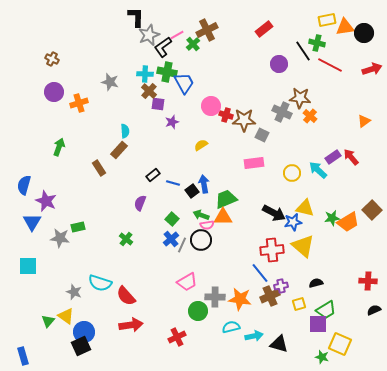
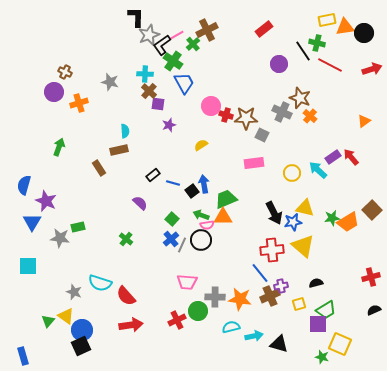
black L-shape at (163, 47): moved 1 px left, 2 px up
brown cross at (52, 59): moved 13 px right, 13 px down
green cross at (167, 72): moved 6 px right, 11 px up; rotated 24 degrees clockwise
brown star at (300, 98): rotated 15 degrees clockwise
brown star at (244, 120): moved 2 px right, 2 px up
purple star at (172, 122): moved 3 px left, 3 px down
brown rectangle at (119, 150): rotated 36 degrees clockwise
purple semicircle at (140, 203): rotated 112 degrees clockwise
black arrow at (274, 213): rotated 35 degrees clockwise
red cross at (368, 281): moved 3 px right, 4 px up; rotated 18 degrees counterclockwise
pink trapezoid at (187, 282): rotated 35 degrees clockwise
blue circle at (84, 332): moved 2 px left, 2 px up
red cross at (177, 337): moved 17 px up
